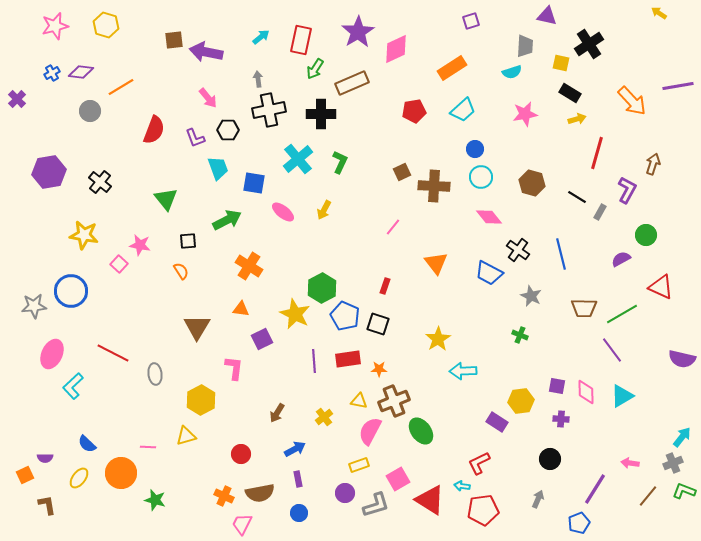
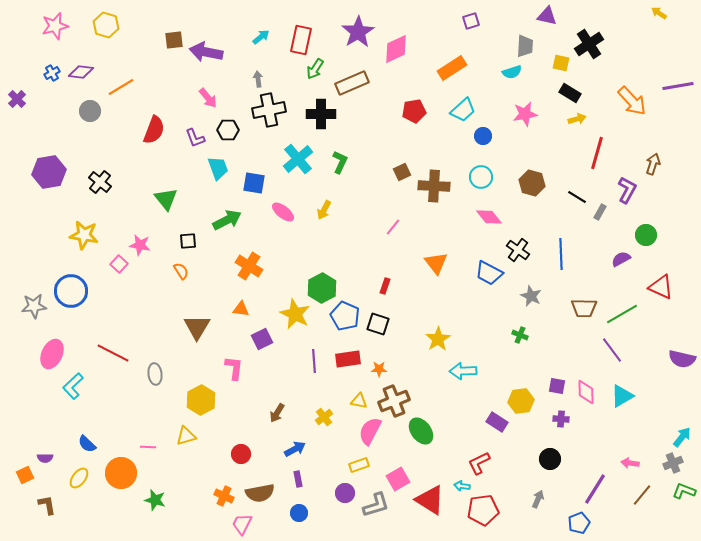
blue circle at (475, 149): moved 8 px right, 13 px up
blue line at (561, 254): rotated 12 degrees clockwise
brown line at (648, 496): moved 6 px left, 1 px up
